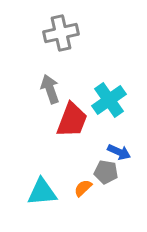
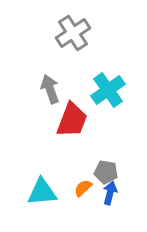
gray cross: moved 12 px right; rotated 20 degrees counterclockwise
cyan cross: moved 1 px left, 10 px up
blue arrow: moved 9 px left, 41 px down; rotated 100 degrees counterclockwise
